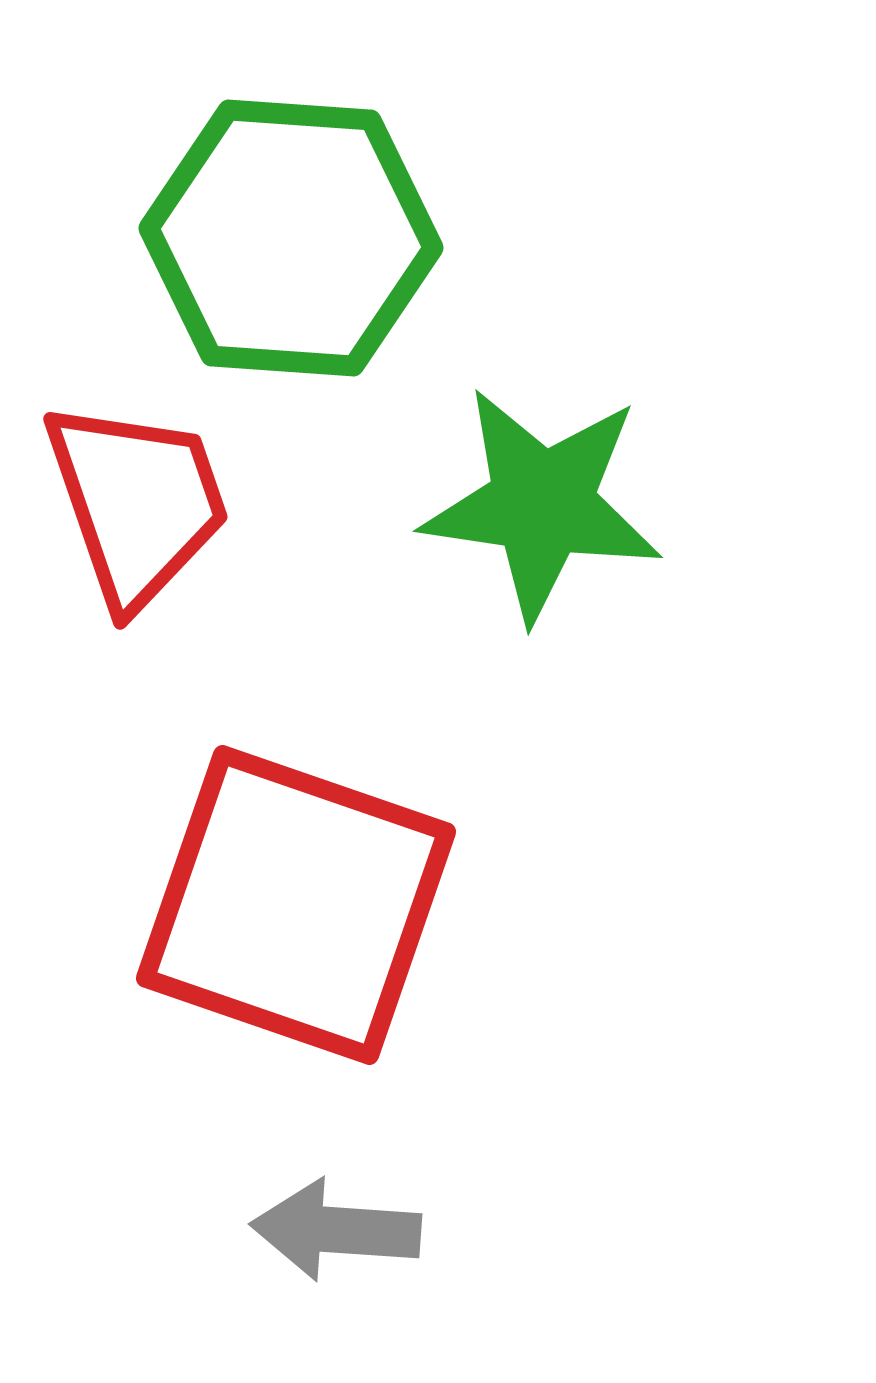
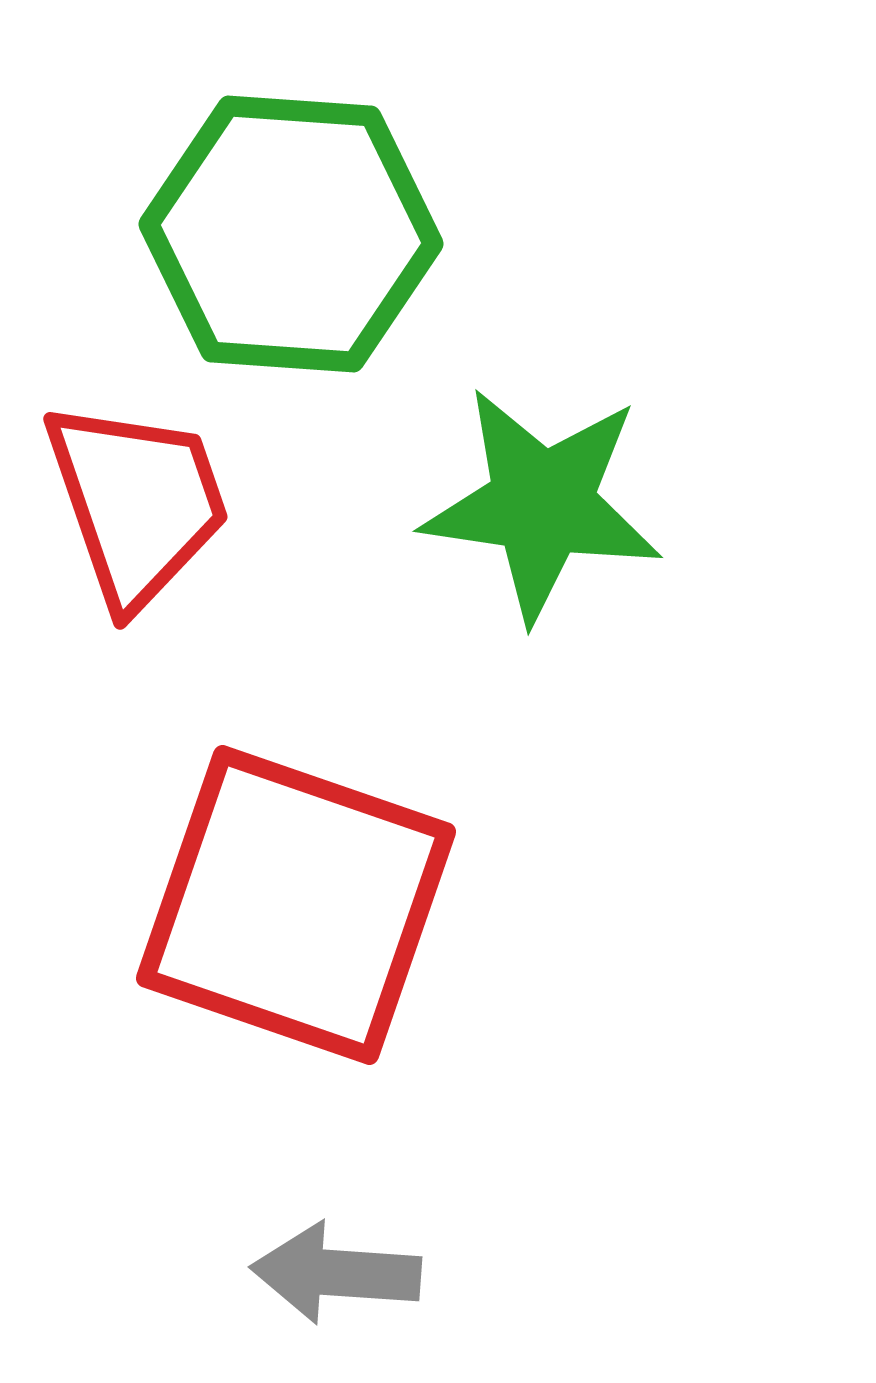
green hexagon: moved 4 px up
gray arrow: moved 43 px down
